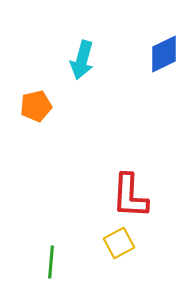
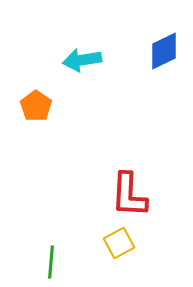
blue diamond: moved 3 px up
cyan arrow: rotated 66 degrees clockwise
orange pentagon: rotated 24 degrees counterclockwise
red L-shape: moved 1 px left, 1 px up
